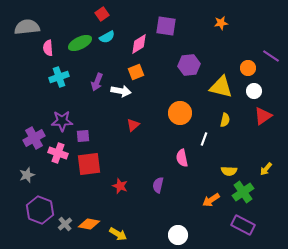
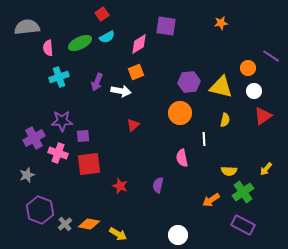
purple hexagon at (189, 65): moved 17 px down
white line at (204, 139): rotated 24 degrees counterclockwise
